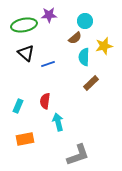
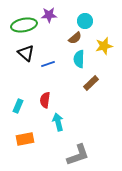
cyan semicircle: moved 5 px left, 2 px down
red semicircle: moved 1 px up
